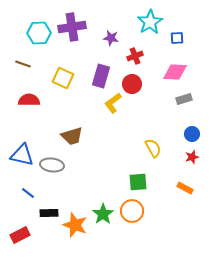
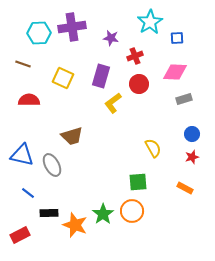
red circle: moved 7 px right
gray ellipse: rotated 55 degrees clockwise
